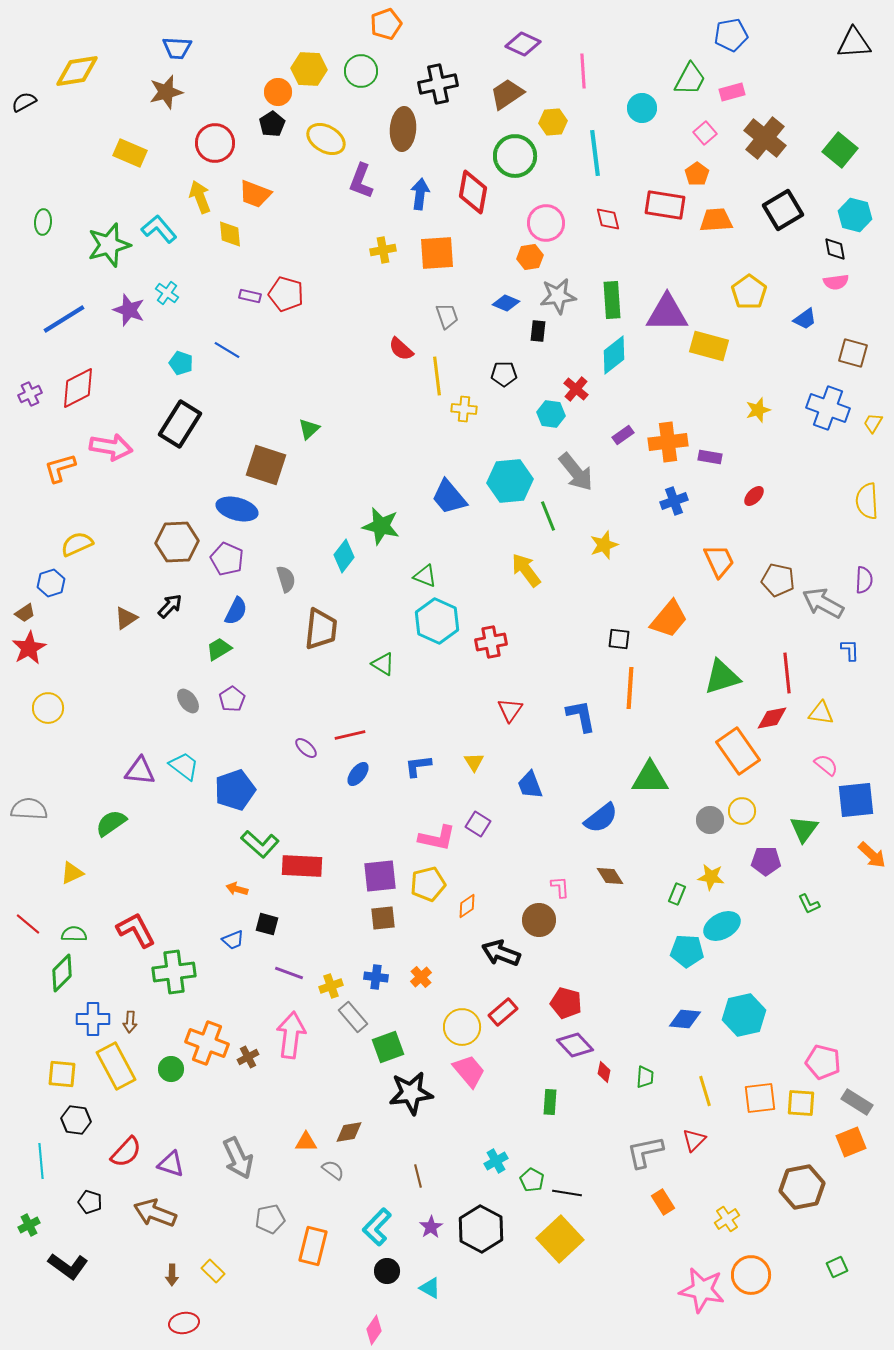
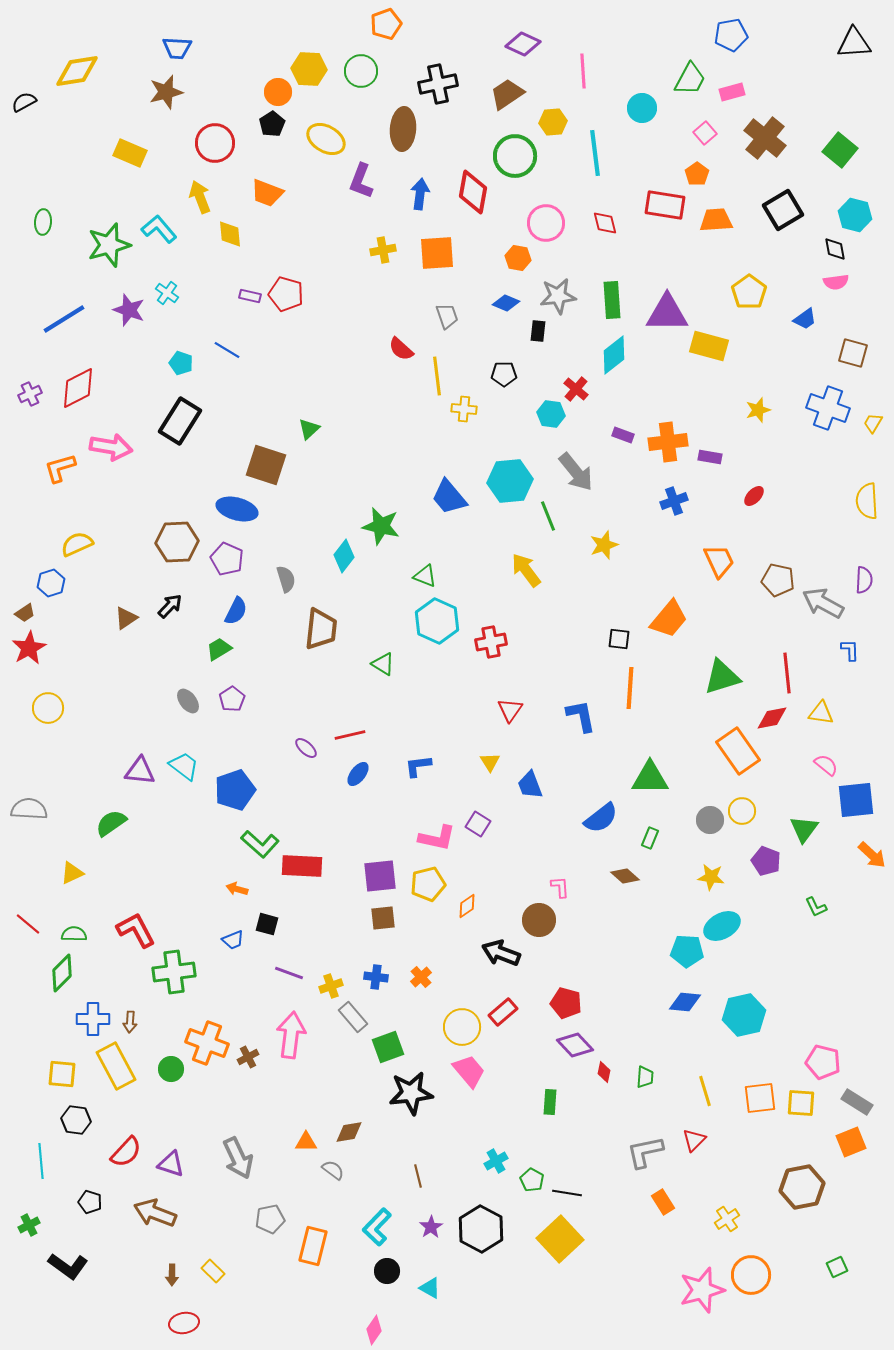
orange trapezoid at (255, 194): moved 12 px right, 1 px up
red diamond at (608, 219): moved 3 px left, 4 px down
orange hexagon at (530, 257): moved 12 px left, 1 px down; rotated 20 degrees clockwise
black rectangle at (180, 424): moved 3 px up
purple rectangle at (623, 435): rotated 55 degrees clockwise
yellow triangle at (474, 762): moved 16 px right
purple pentagon at (766, 861): rotated 20 degrees clockwise
brown diamond at (610, 876): moved 15 px right; rotated 16 degrees counterclockwise
green rectangle at (677, 894): moved 27 px left, 56 px up
green L-shape at (809, 904): moved 7 px right, 3 px down
blue diamond at (685, 1019): moved 17 px up
pink star at (702, 1290): rotated 27 degrees counterclockwise
